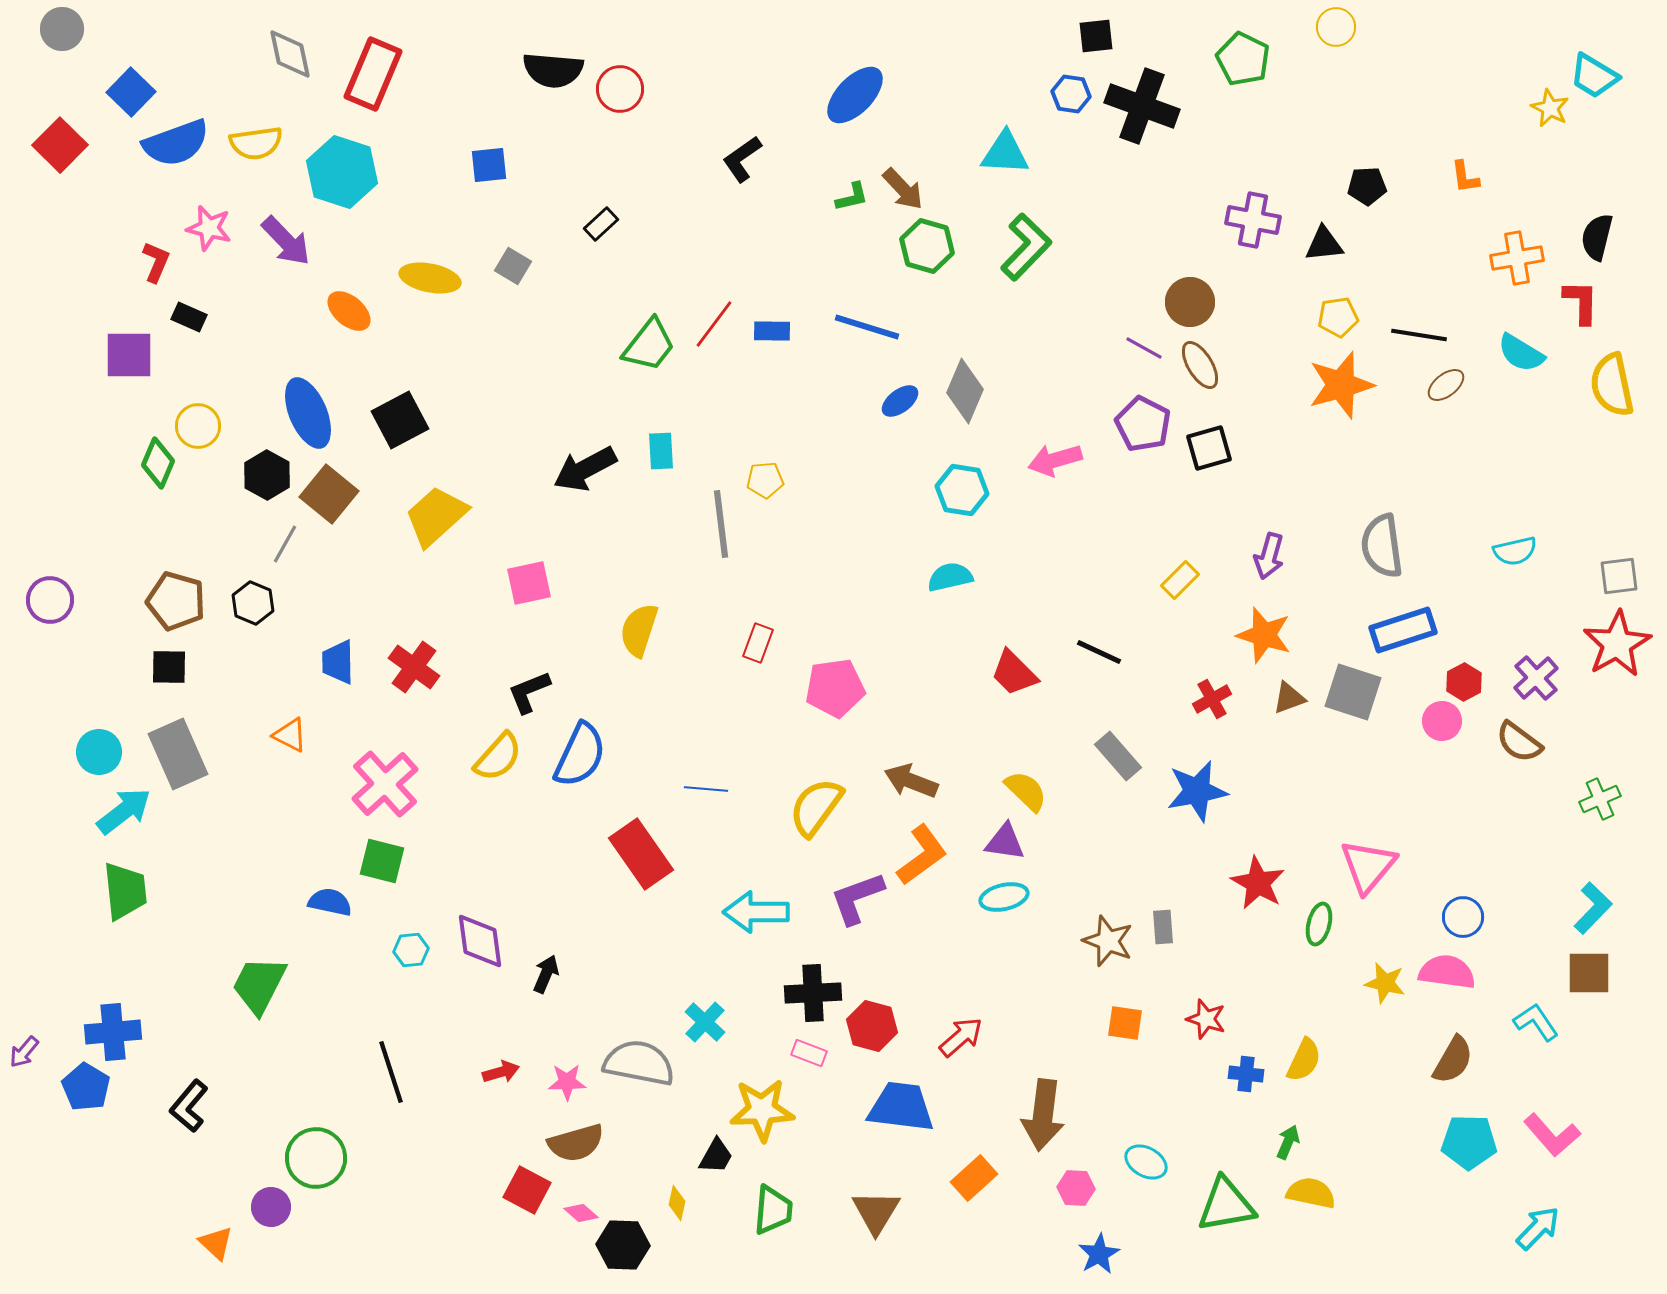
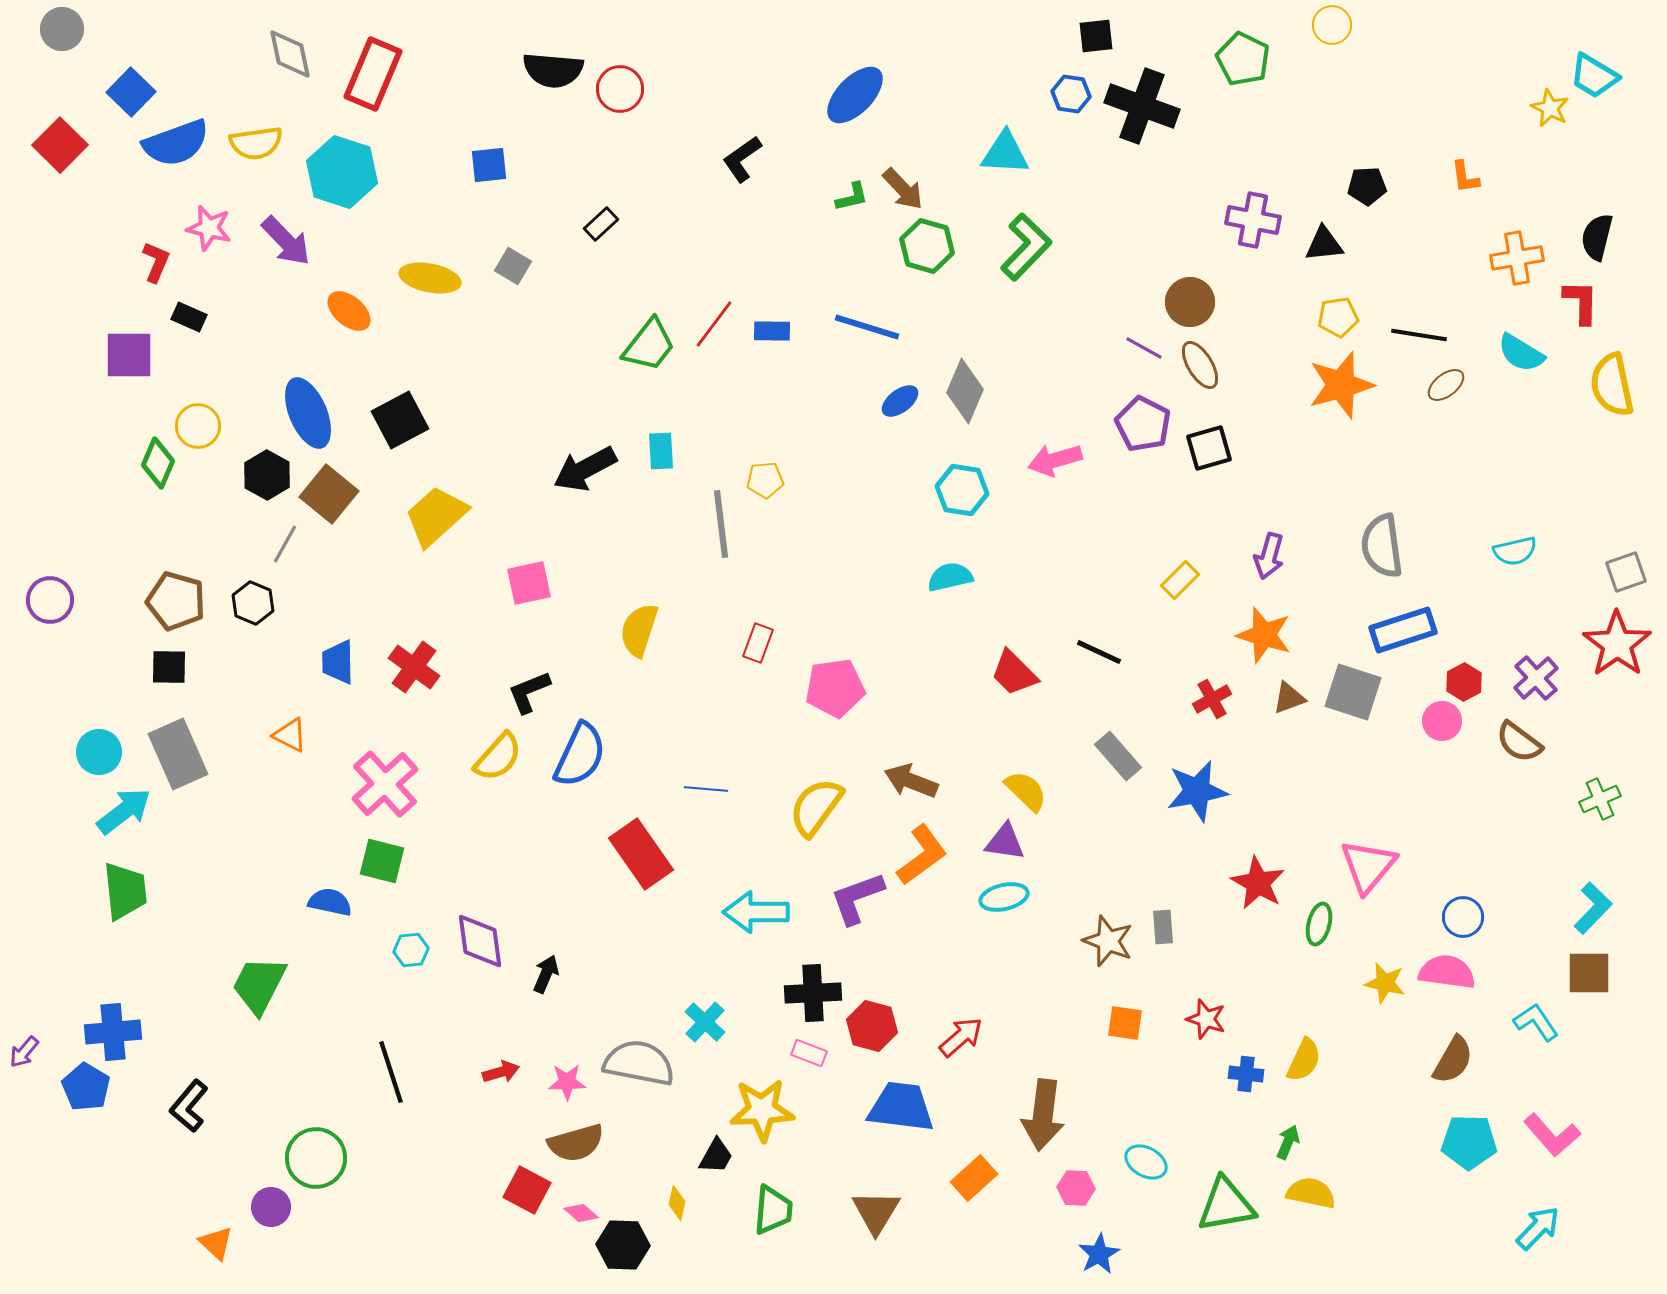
yellow circle at (1336, 27): moved 4 px left, 2 px up
gray square at (1619, 576): moved 7 px right, 4 px up; rotated 12 degrees counterclockwise
red star at (1617, 644): rotated 6 degrees counterclockwise
